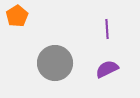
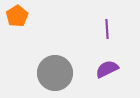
gray circle: moved 10 px down
